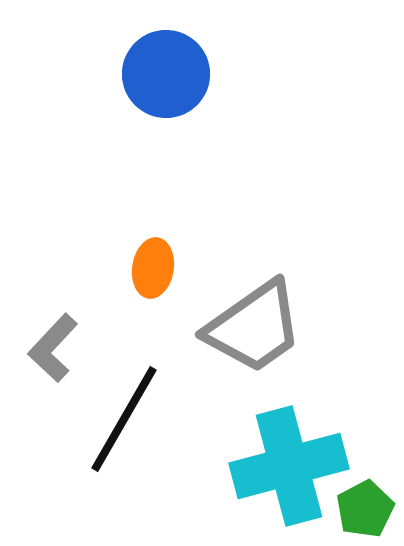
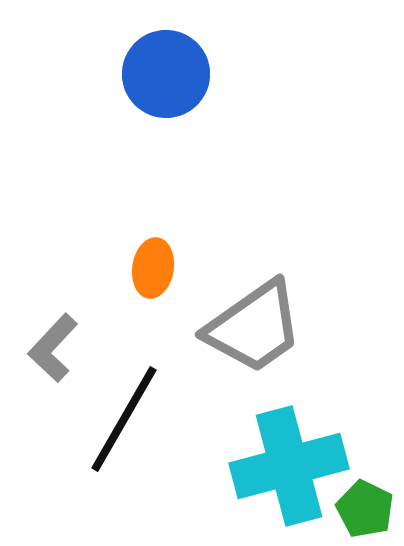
green pentagon: rotated 18 degrees counterclockwise
